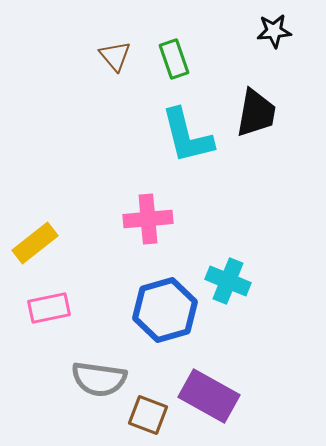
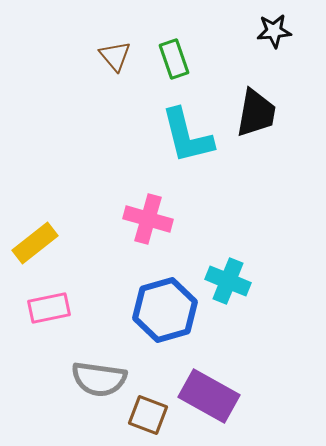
pink cross: rotated 21 degrees clockwise
